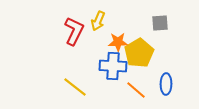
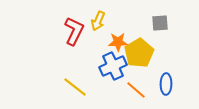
blue cross: rotated 28 degrees counterclockwise
